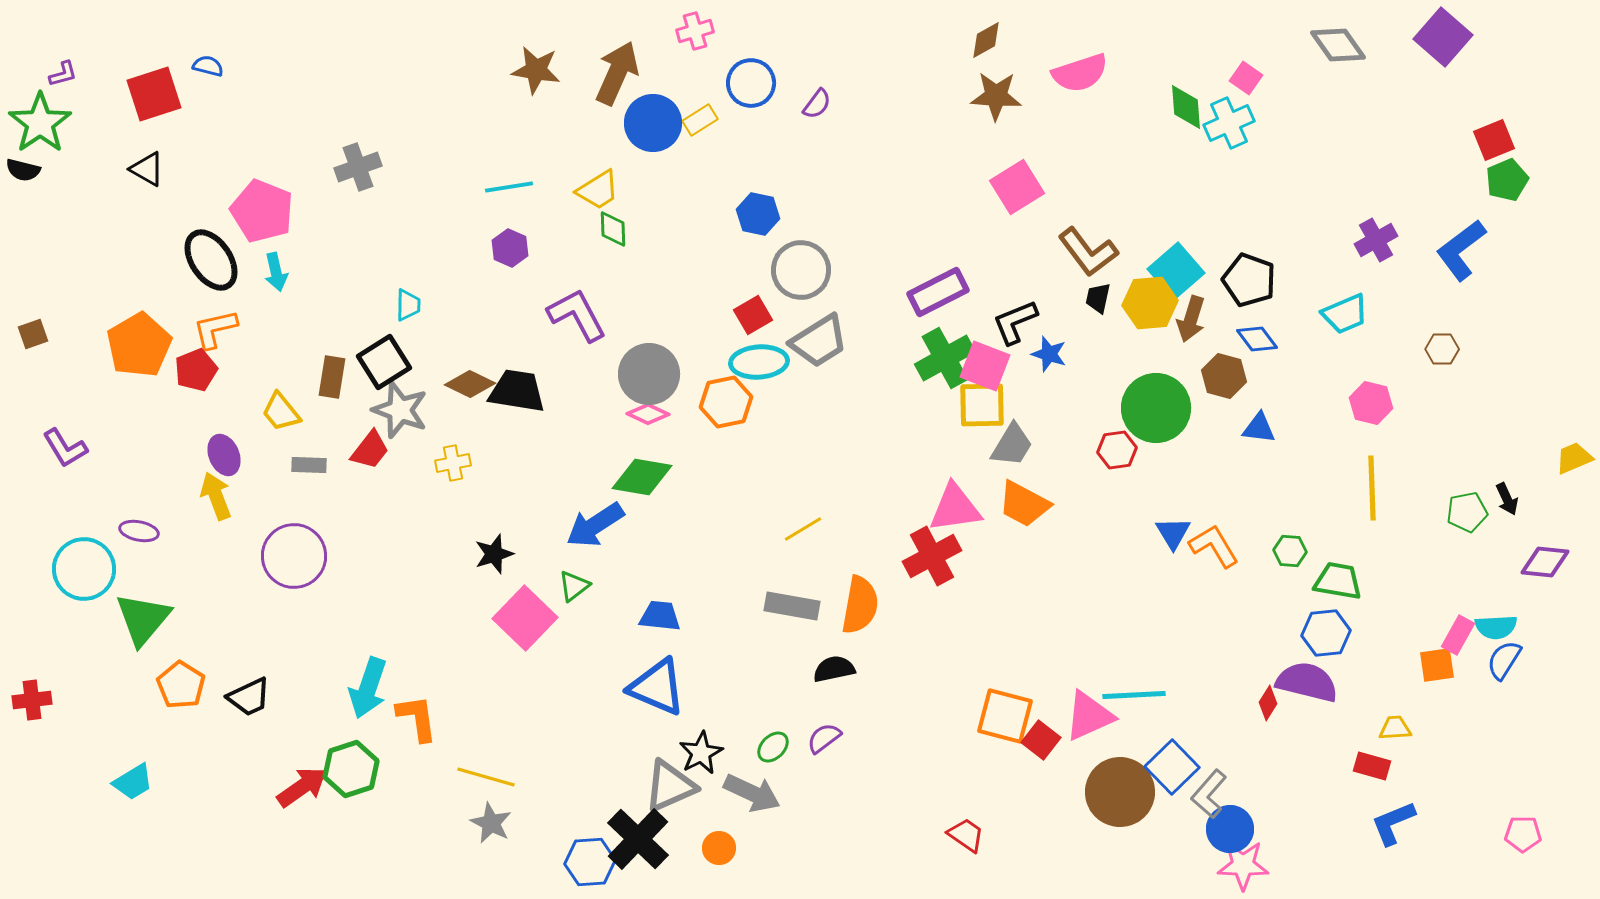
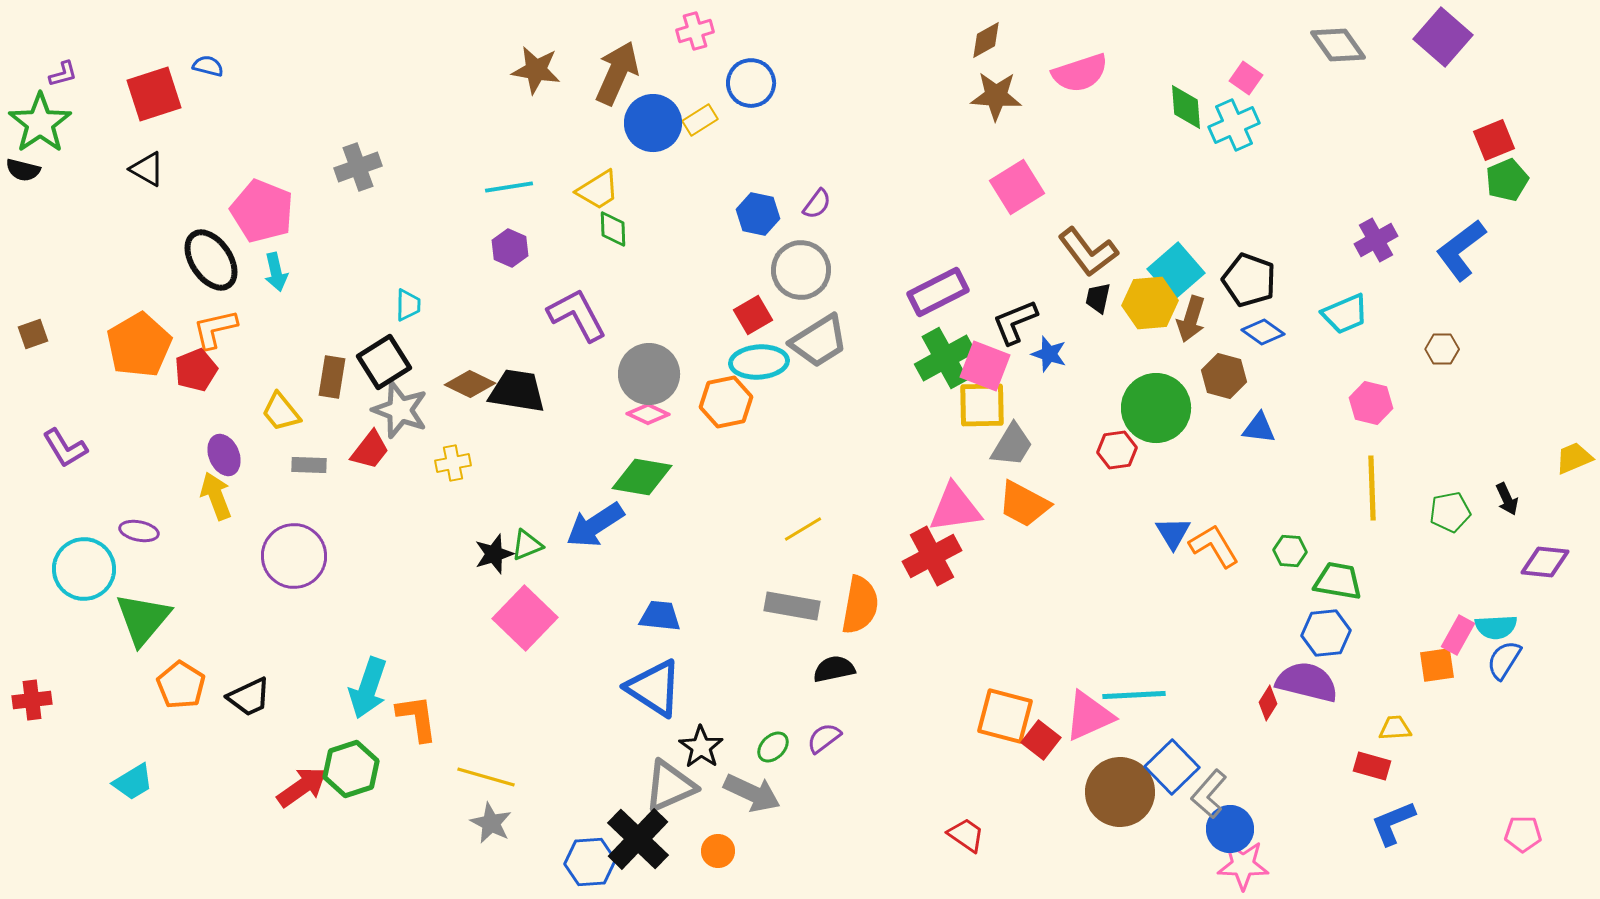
purple semicircle at (817, 104): moved 100 px down
cyan cross at (1229, 123): moved 5 px right, 2 px down
blue diamond at (1257, 339): moved 6 px right, 7 px up; rotated 18 degrees counterclockwise
green pentagon at (1467, 512): moved 17 px left
green triangle at (574, 586): moved 47 px left, 41 px up; rotated 16 degrees clockwise
blue triangle at (657, 687): moved 3 px left, 1 px down; rotated 10 degrees clockwise
black star at (701, 753): moved 6 px up; rotated 9 degrees counterclockwise
orange circle at (719, 848): moved 1 px left, 3 px down
